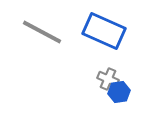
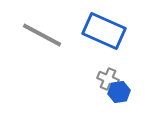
gray line: moved 3 px down
